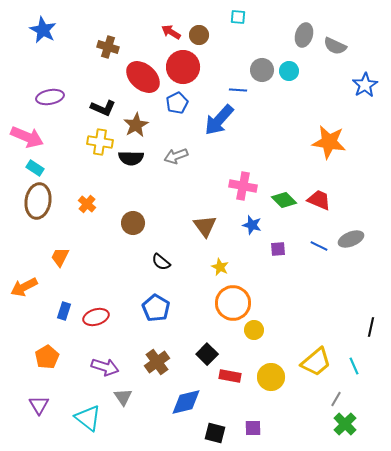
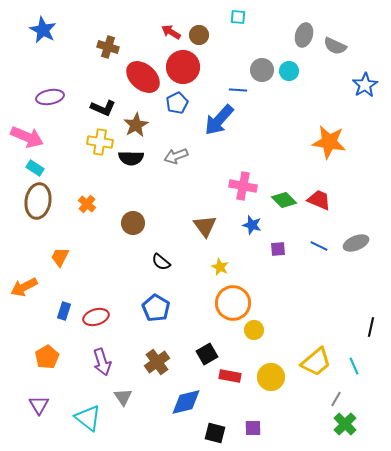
gray ellipse at (351, 239): moved 5 px right, 4 px down
black square at (207, 354): rotated 15 degrees clockwise
purple arrow at (105, 367): moved 3 px left, 5 px up; rotated 56 degrees clockwise
